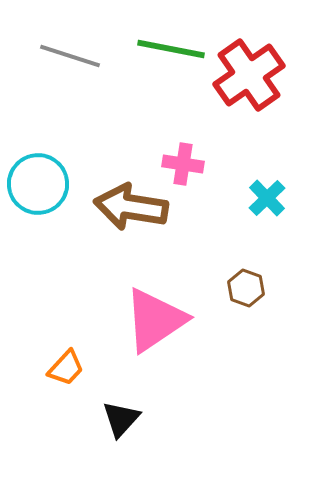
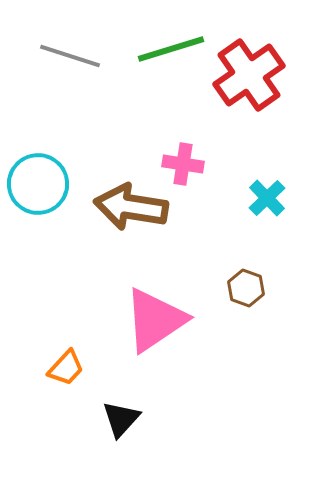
green line: rotated 28 degrees counterclockwise
